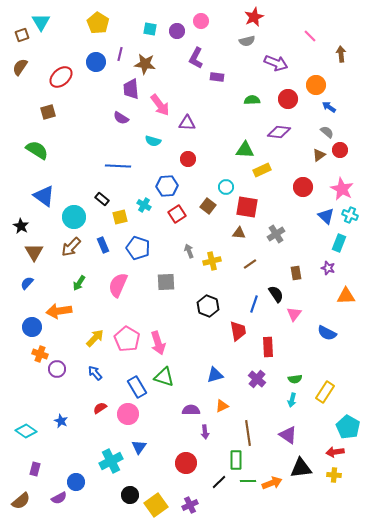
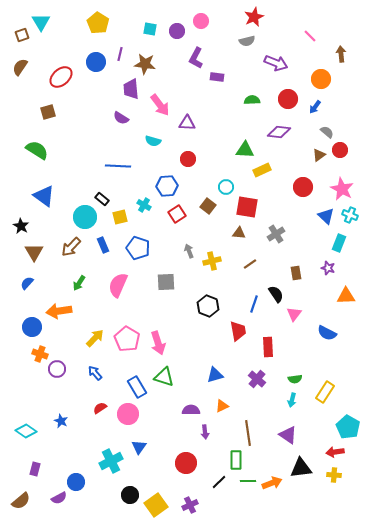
orange circle at (316, 85): moved 5 px right, 6 px up
blue arrow at (329, 107): moved 14 px left; rotated 88 degrees counterclockwise
cyan circle at (74, 217): moved 11 px right
